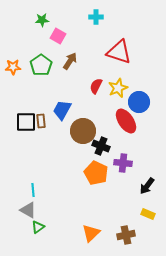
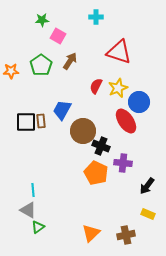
orange star: moved 2 px left, 4 px down
